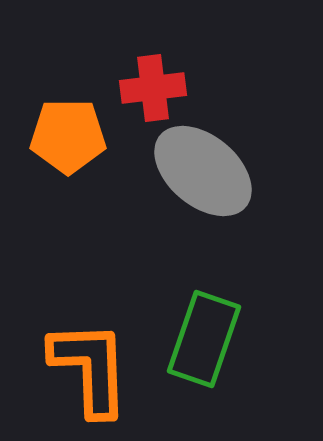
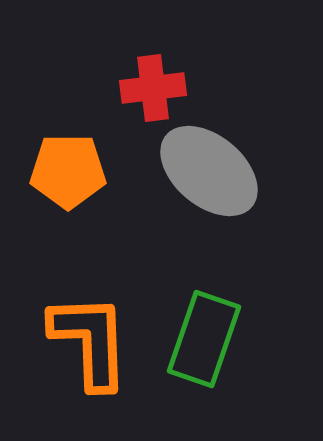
orange pentagon: moved 35 px down
gray ellipse: moved 6 px right
orange L-shape: moved 27 px up
